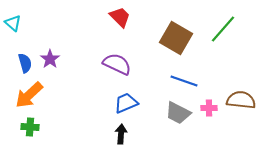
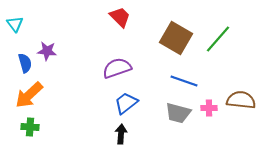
cyan triangle: moved 2 px right, 1 px down; rotated 12 degrees clockwise
green line: moved 5 px left, 10 px down
purple star: moved 3 px left, 8 px up; rotated 30 degrees counterclockwise
purple semicircle: moved 4 px down; rotated 44 degrees counterclockwise
blue trapezoid: rotated 15 degrees counterclockwise
gray trapezoid: rotated 12 degrees counterclockwise
